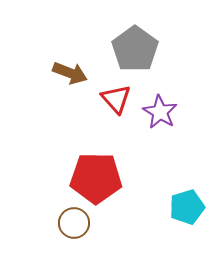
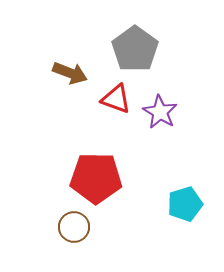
red triangle: rotated 28 degrees counterclockwise
cyan pentagon: moved 2 px left, 3 px up
brown circle: moved 4 px down
